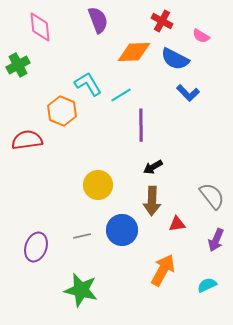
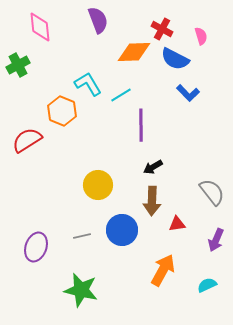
red cross: moved 8 px down
pink semicircle: rotated 138 degrees counterclockwise
red semicircle: rotated 24 degrees counterclockwise
gray semicircle: moved 4 px up
